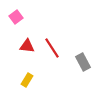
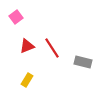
red triangle: rotated 28 degrees counterclockwise
gray rectangle: rotated 48 degrees counterclockwise
